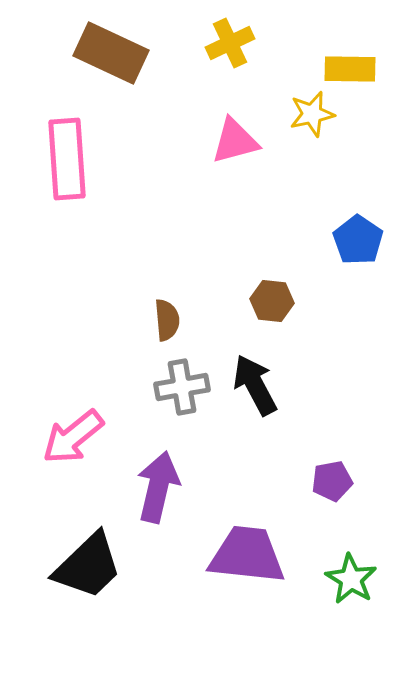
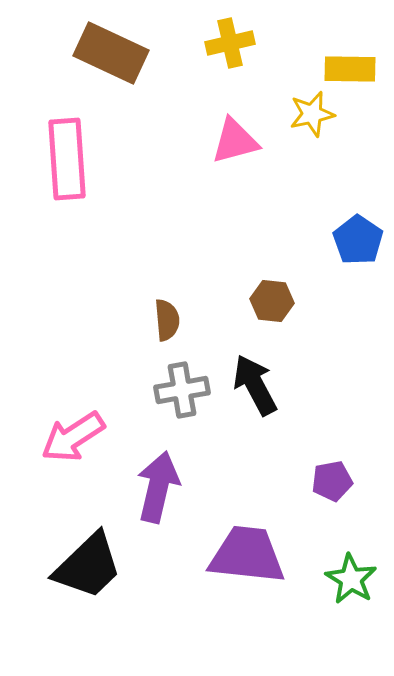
yellow cross: rotated 12 degrees clockwise
gray cross: moved 3 px down
pink arrow: rotated 6 degrees clockwise
